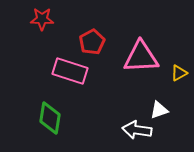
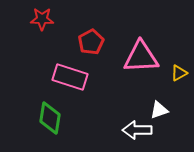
red pentagon: moved 1 px left
pink rectangle: moved 6 px down
white arrow: rotated 8 degrees counterclockwise
